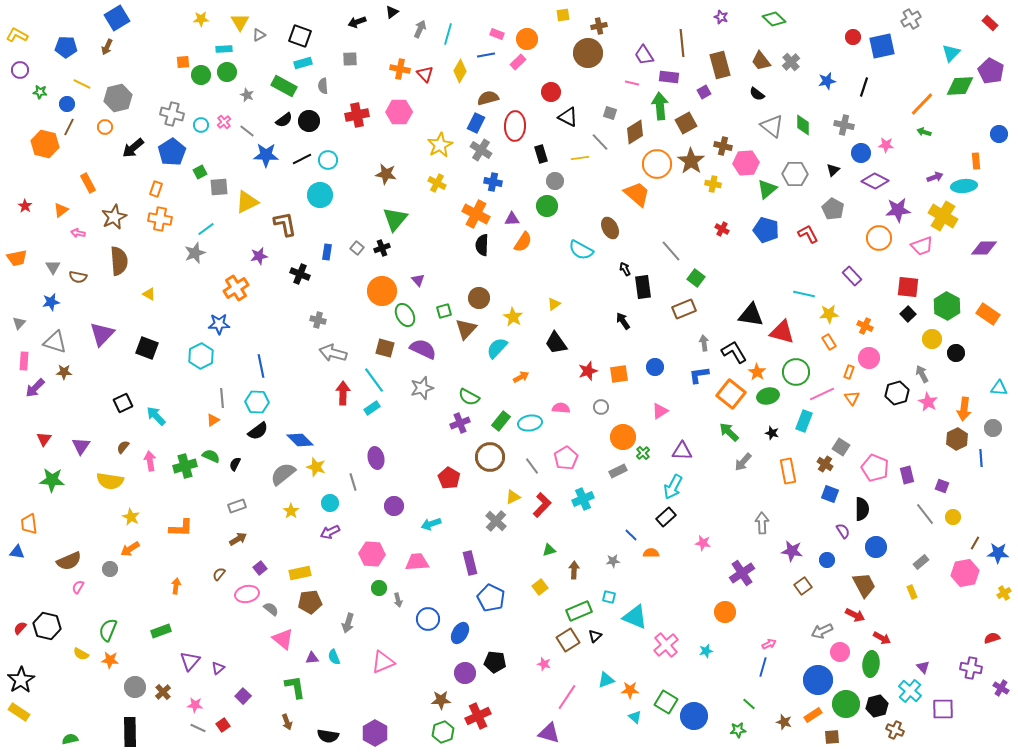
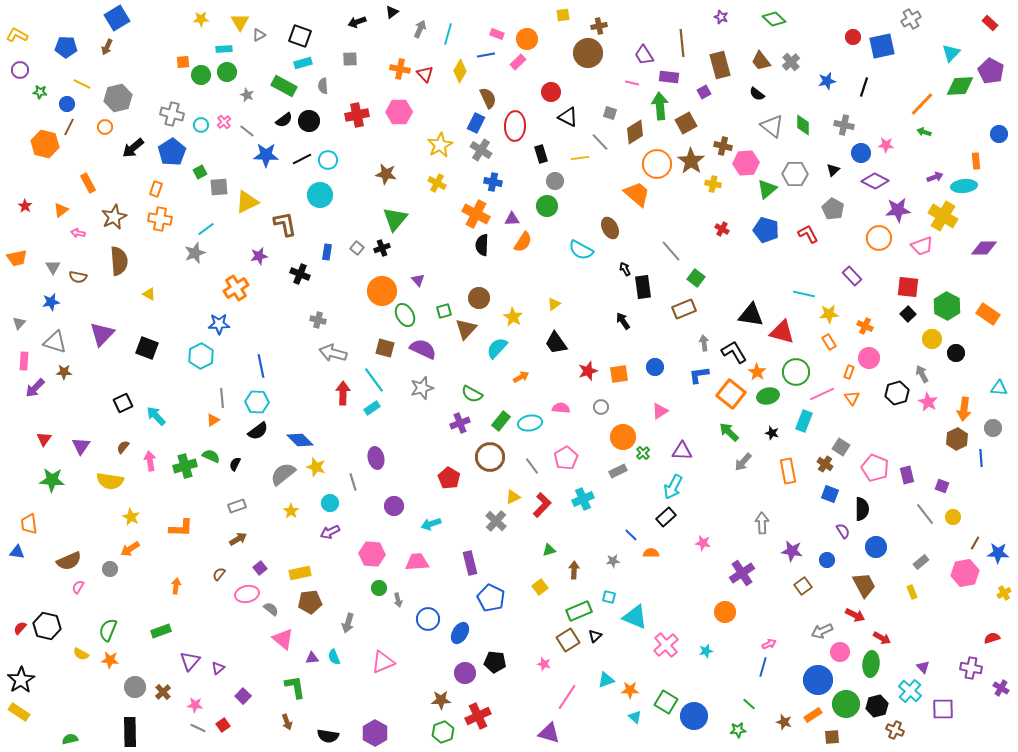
brown semicircle at (488, 98): rotated 80 degrees clockwise
green semicircle at (469, 397): moved 3 px right, 3 px up
